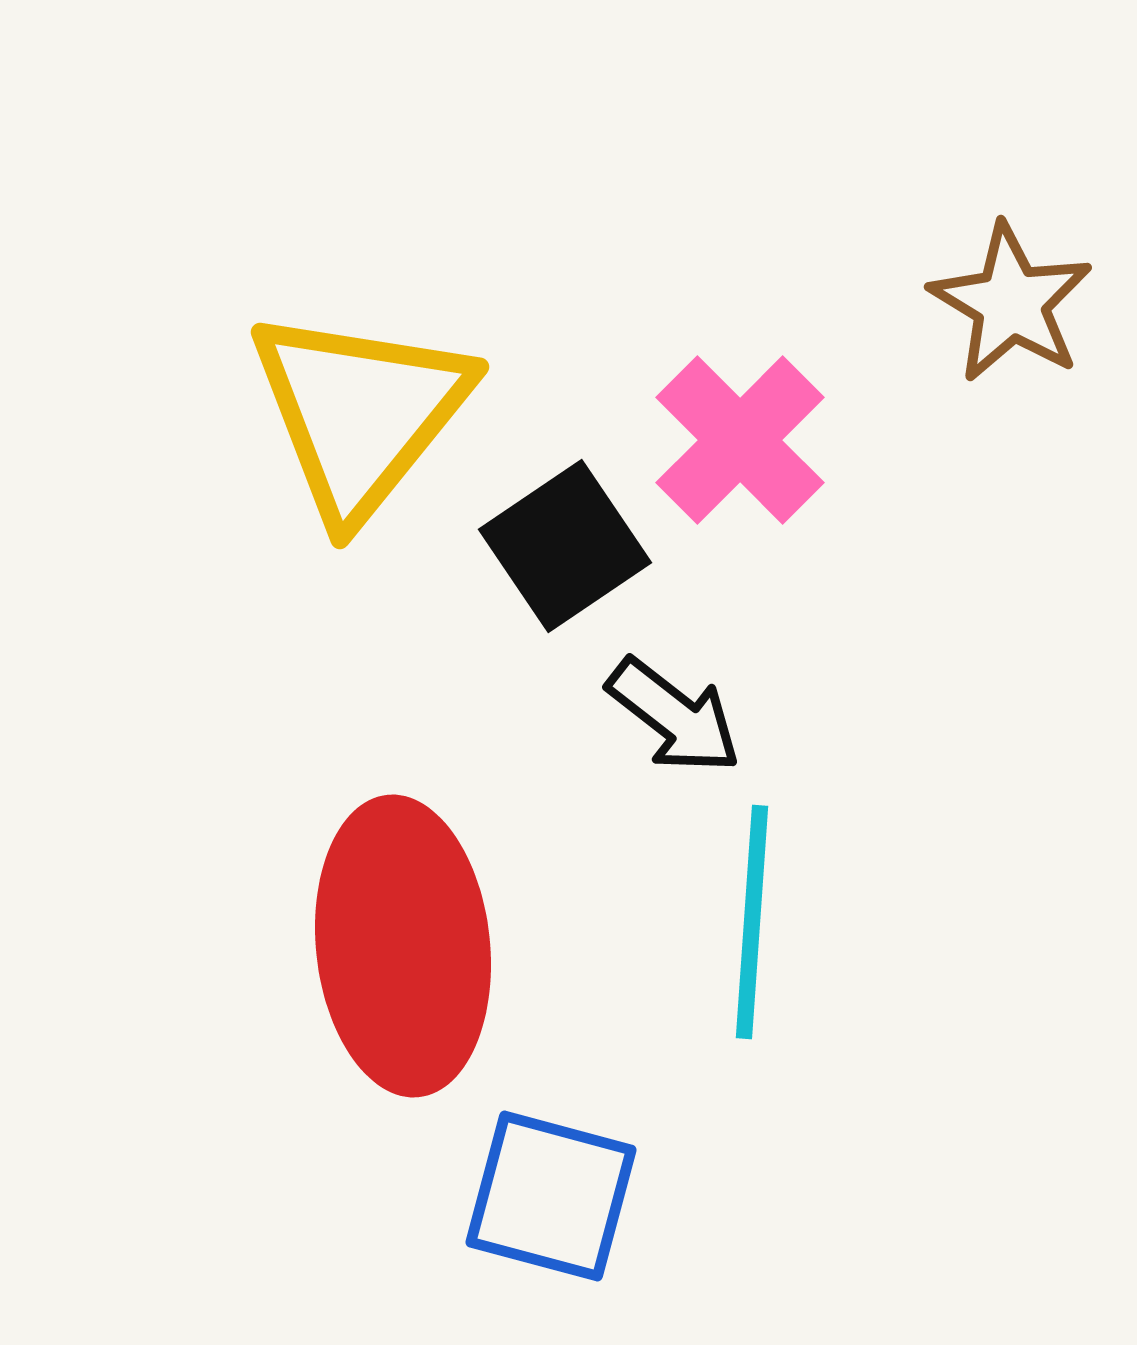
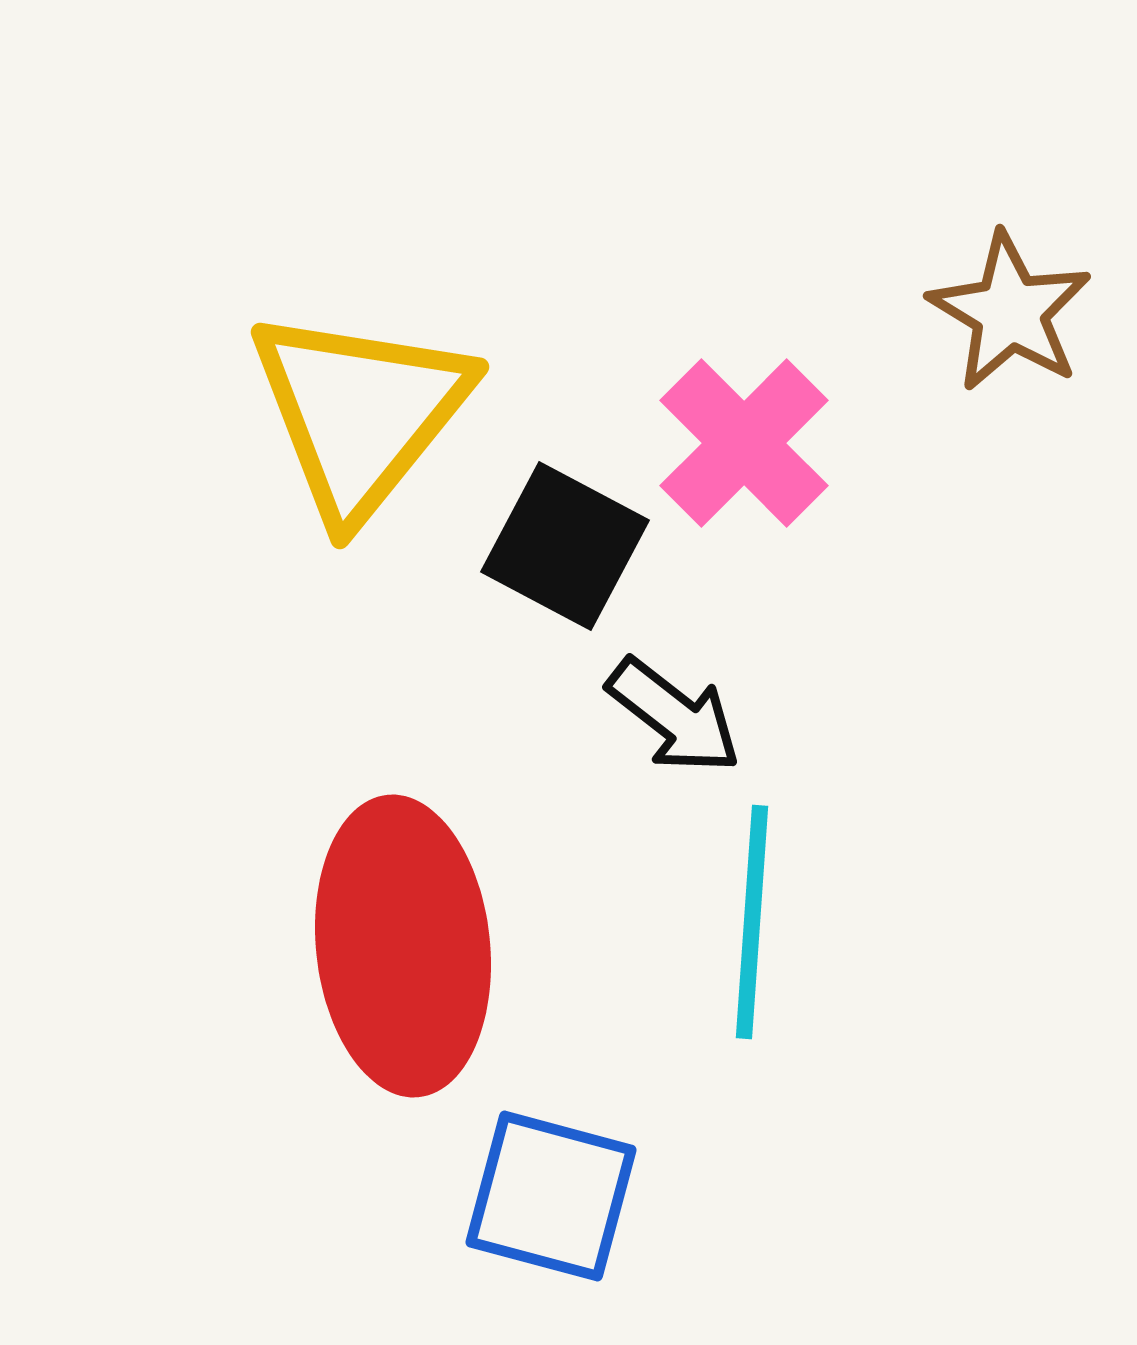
brown star: moved 1 px left, 9 px down
pink cross: moved 4 px right, 3 px down
black square: rotated 28 degrees counterclockwise
